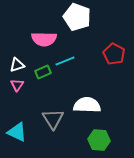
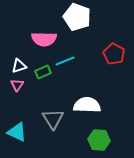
white triangle: moved 2 px right, 1 px down
